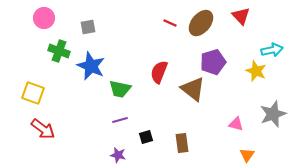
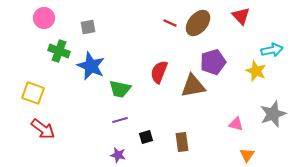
brown ellipse: moved 3 px left
brown triangle: moved 3 px up; rotated 48 degrees counterclockwise
brown rectangle: moved 1 px up
